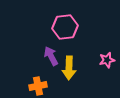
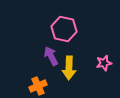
pink hexagon: moved 1 px left, 2 px down; rotated 20 degrees clockwise
pink star: moved 3 px left, 3 px down
orange cross: rotated 12 degrees counterclockwise
